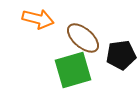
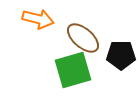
black pentagon: rotated 8 degrees clockwise
